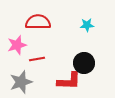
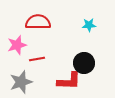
cyan star: moved 2 px right
